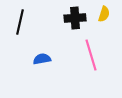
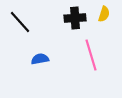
black line: rotated 55 degrees counterclockwise
blue semicircle: moved 2 px left
